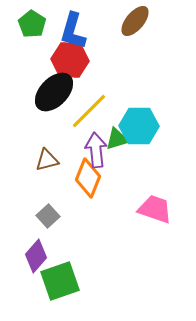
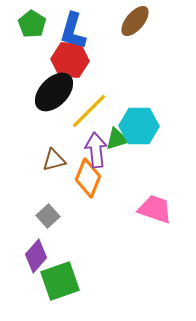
brown triangle: moved 7 px right
